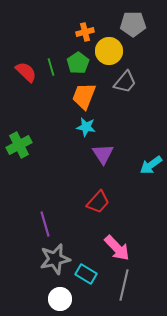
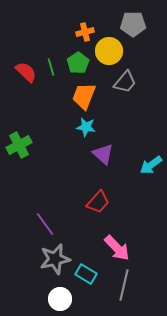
purple triangle: rotated 15 degrees counterclockwise
purple line: rotated 20 degrees counterclockwise
